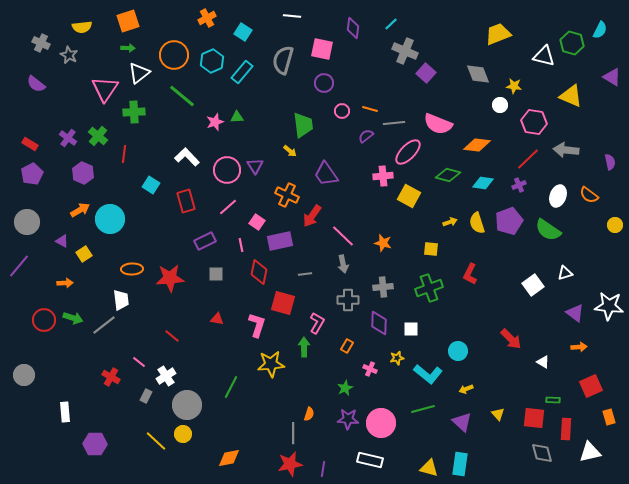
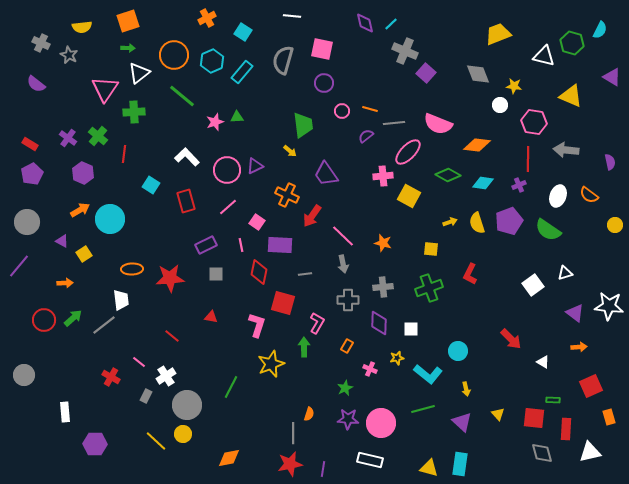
purple diamond at (353, 28): moved 12 px right, 5 px up; rotated 20 degrees counterclockwise
red line at (528, 159): rotated 45 degrees counterclockwise
purple triangle at (255, 166): rotated 36 degrees clockwise
green diamond at (448, 175): rotated 15 degrees clockwise
purple rectangle at (205, 241): moved 1 px right, 4 px down
purple rectangle at (280, 241): moved 4 px down; rotated 15 degrees clockwise
green arrow at (73, 318): rotated 60 degrees counterclockwise
red triangle at (217, 319): moved 6 px left, 2 px up
yellow star at (271, 364): rotated 16 degrees counterclockwise
yellow arrow at (466, 389): rotated 80 degrees counterclockwise
